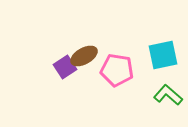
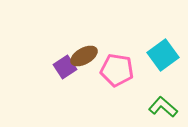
cyan square: rotated 24 degrees counterclockwise
green L-shape: moved 5 px left, 12 px down
